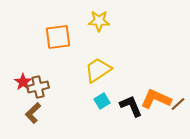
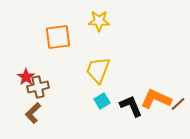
yellow trapezoid: rotated 36 degrees counterclockwise
red star: moved 3 px right, 5 px up
